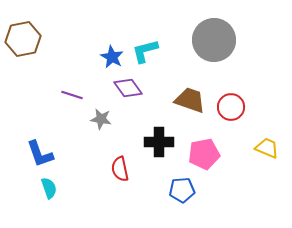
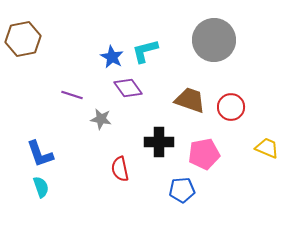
cyan semicircle: moved 8 px left, 1 px up
